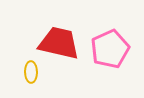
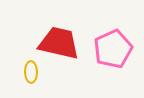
pink pentagon: moved 3 px right
